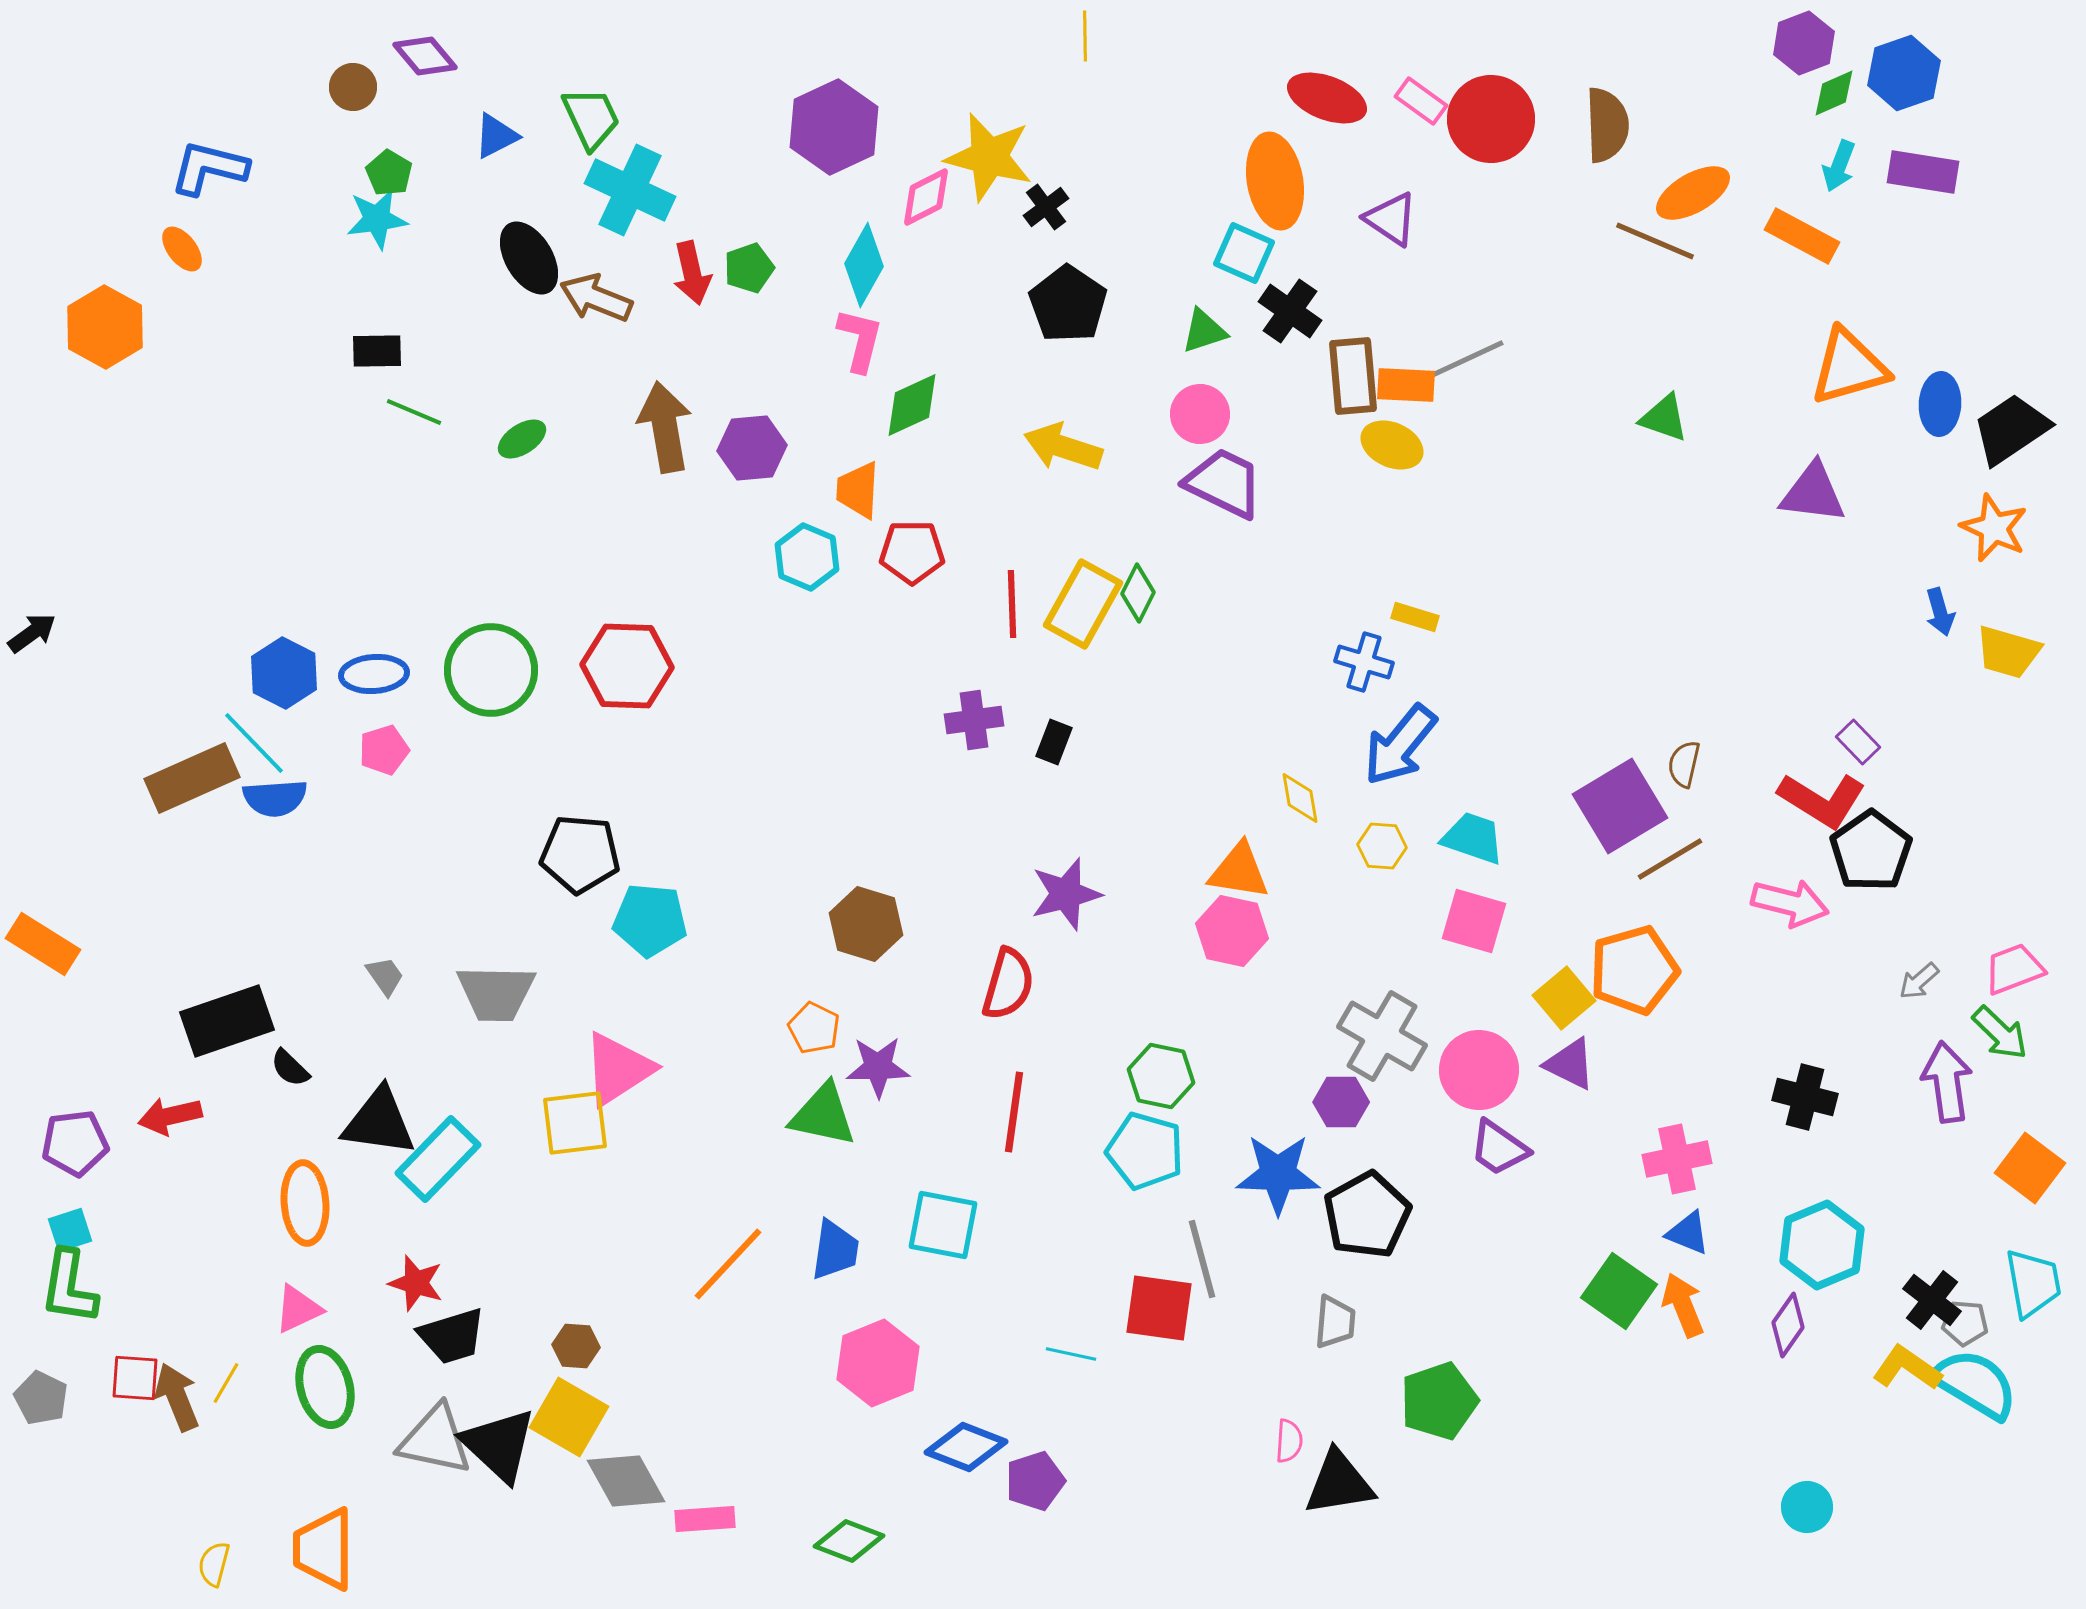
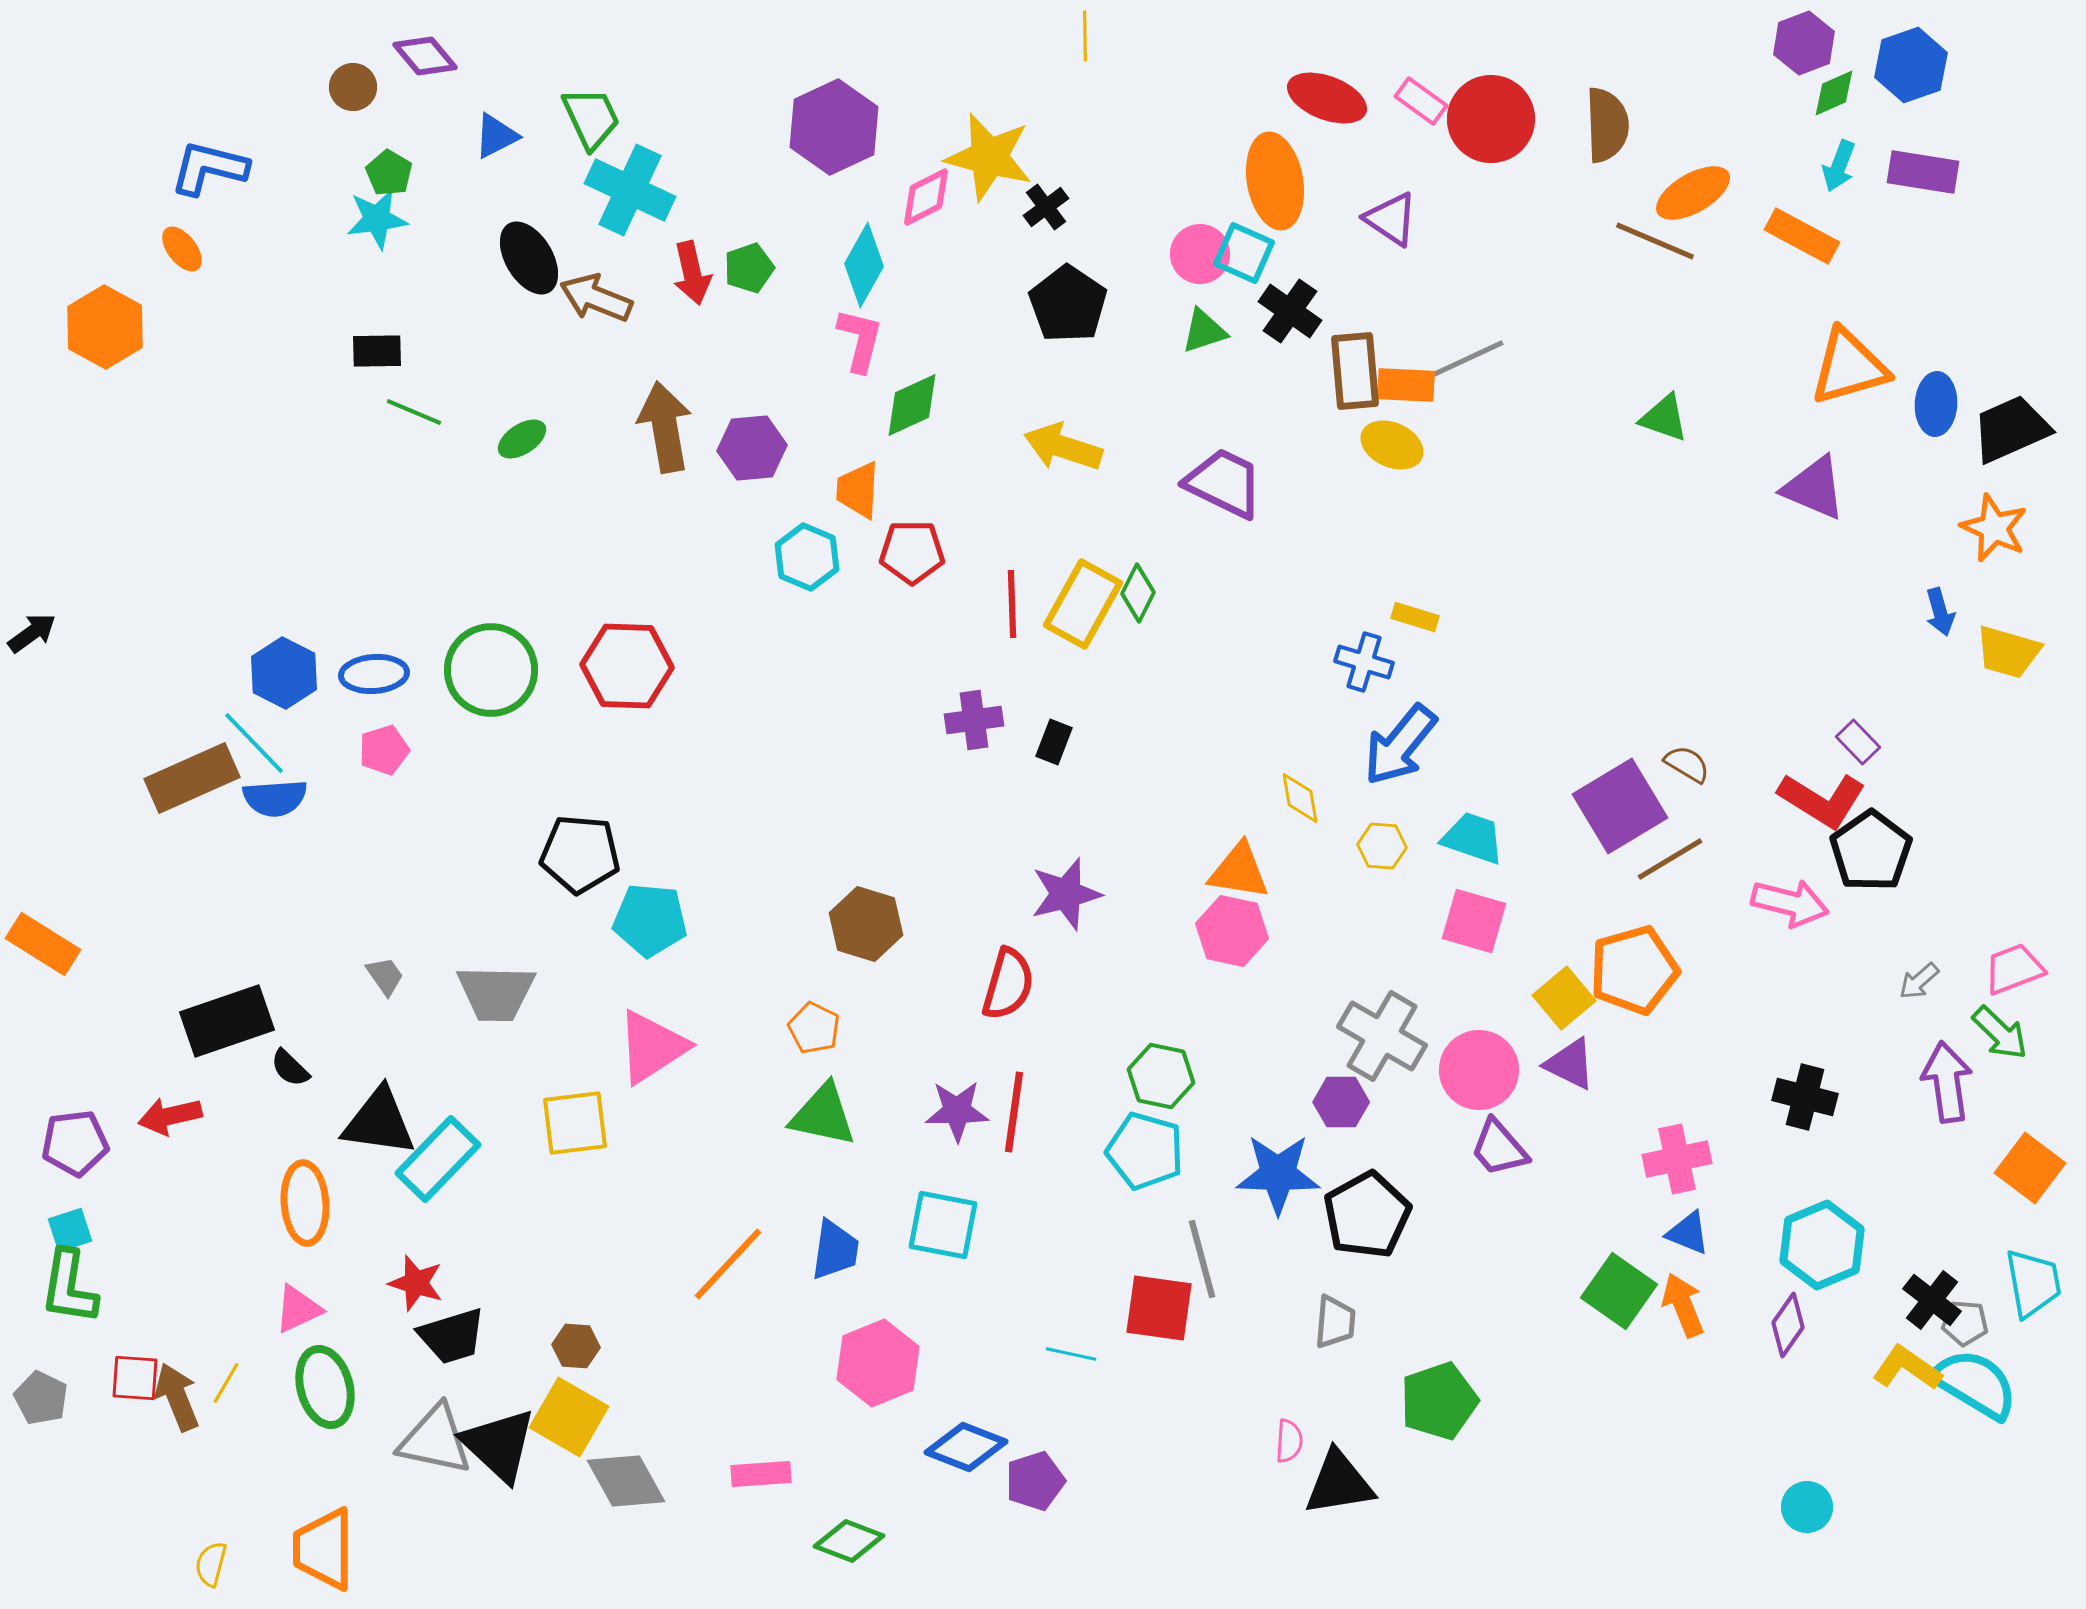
blue hexagon at (1904, 73): moved 7 px right, 8 px up
brown rectangle at (1353, 376): moved 2 px right, 5 px up
blue ellipse at (1940, 404): moved 4 px left
pink circle at (1200, 414): moved 160 px up
black trapezoid at (2011, 429): rotated 10 degrees clockwise
purple triangle at (1813, 493): moved 1 px right, 5 px up; rotated 16 degrees clockwise
brown semicircle at (1684, 764): moved 3 px right; rotated 108 degrees clockwise
purple star at (878, 1067): moved 79 px right, 44 px down
pink triangle at (618, 1069): moved 34 px right, 22 px up
purple trapezoid at (1499, 1148): rotated 14 degrees clockwise
pink rectangle at (705, 1519): moved 56 px right, 45 px up
yellow semicircle at (214, 1564): moved 3 px left
